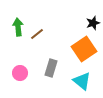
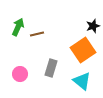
black star: moved 3 px down
green arrow: rotated 30 degrees clockwise
brown line: rotated 24 degrees clockwise
orange square: moved 1 px left, 1 px down
pink circle: moved 1 px down
